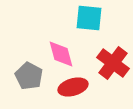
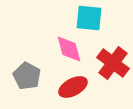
pink diamond: moved 8 px right, 5 px up
gray pentagon: moved 2 px left
red ellipse: rotated 12 degrees counterclockwise
